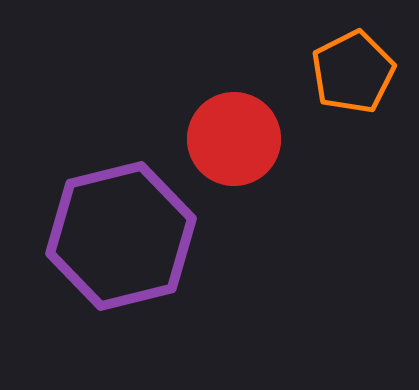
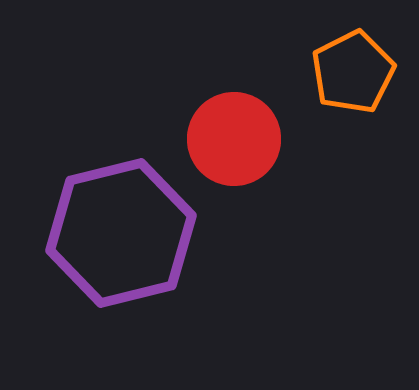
purple hexagon: moved 3 px up
